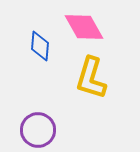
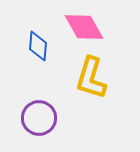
blue diamond: moved 2 px left
purple circle: moved 1 px right, 12 px up
